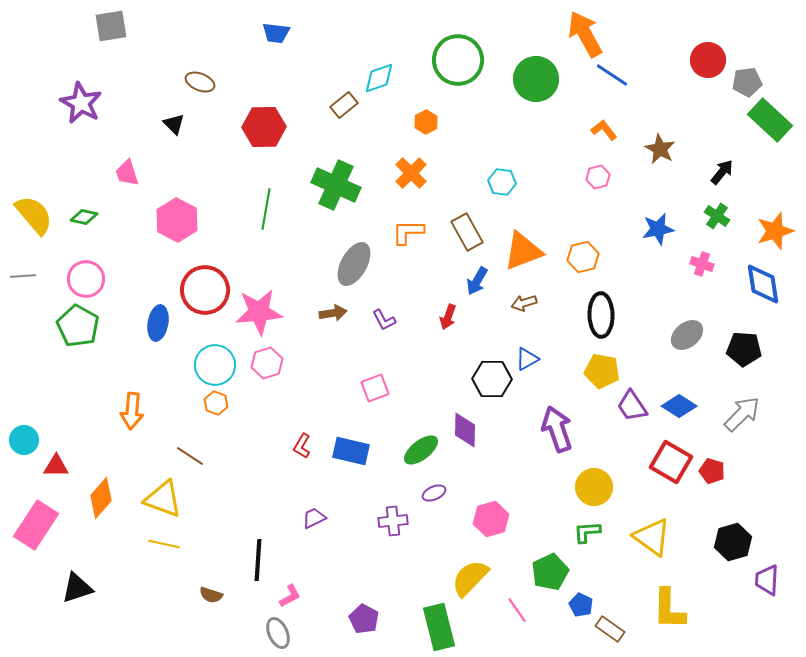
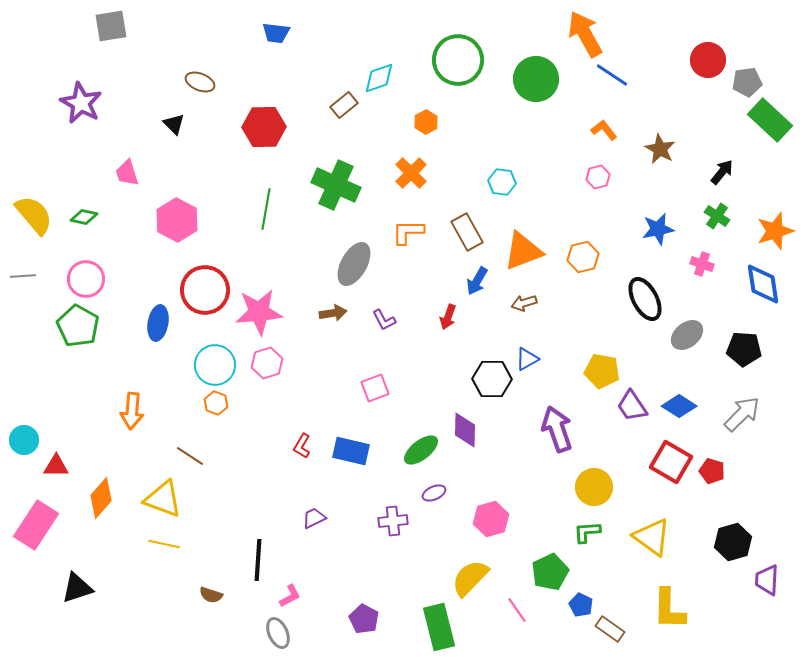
black ellipse at (601, 315): moved 44 px right, 16 px up; rotated 27 degrees counterclockwise
